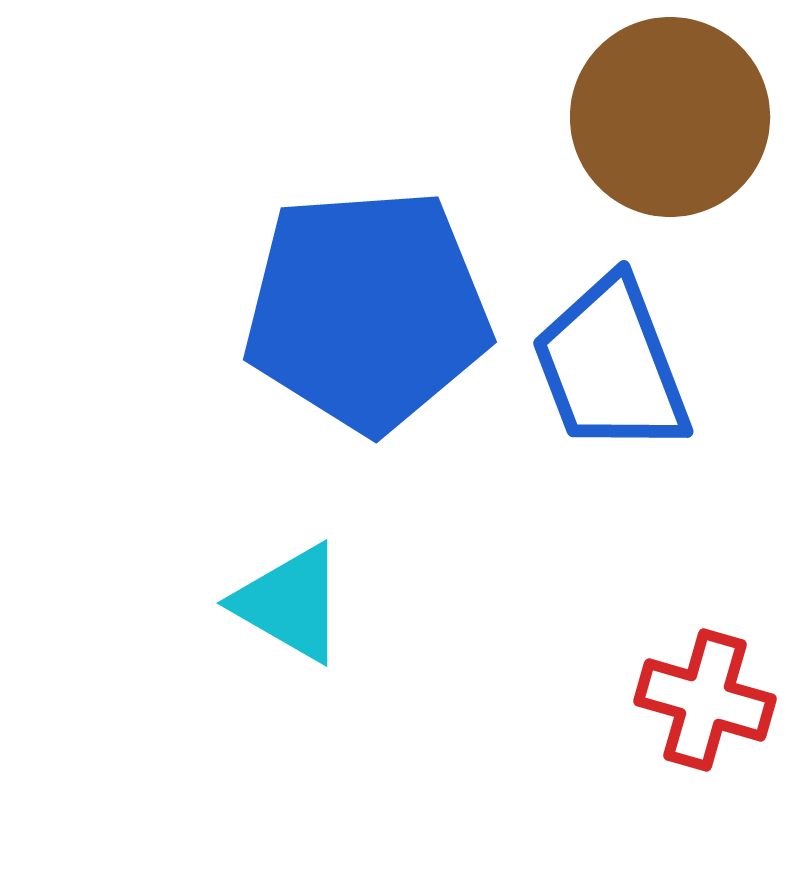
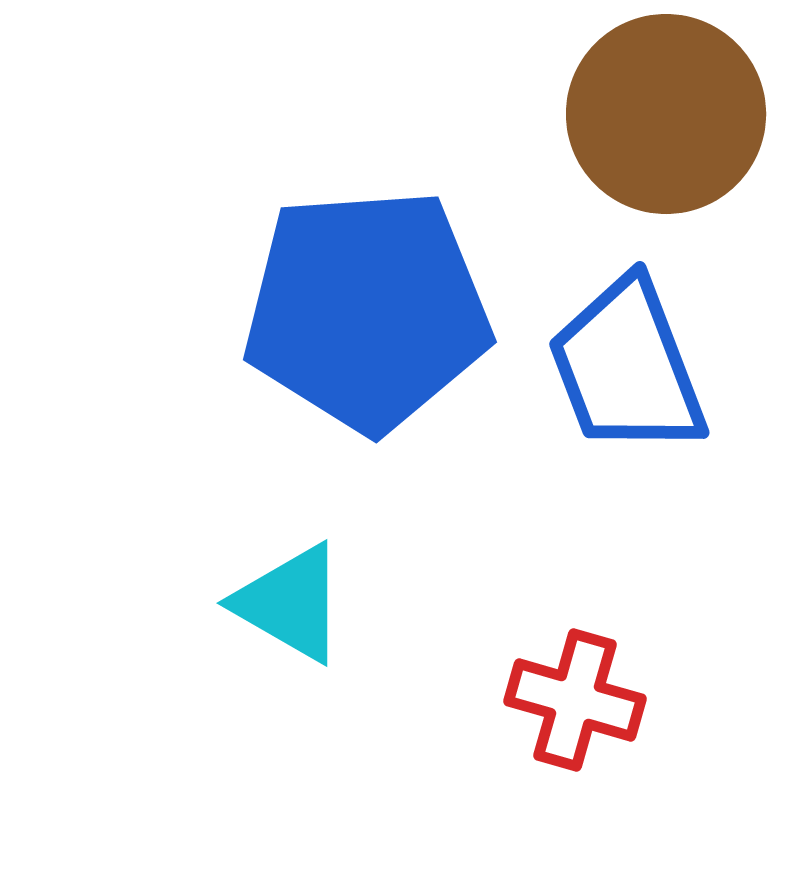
brown circle: moved 4 px left, 3 px up
blue trapezoid: moved 16 px right, 1 px down
red cross: moved 130 px left
